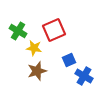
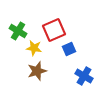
blue square: moved 11 px up
